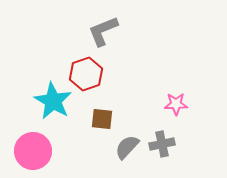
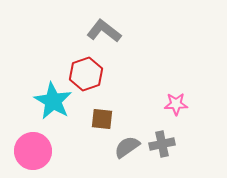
gray L-shape: moved 1 px right; rotated 60 degrees clockwise
gray semicircle: rotated 12 degrees clockwise
